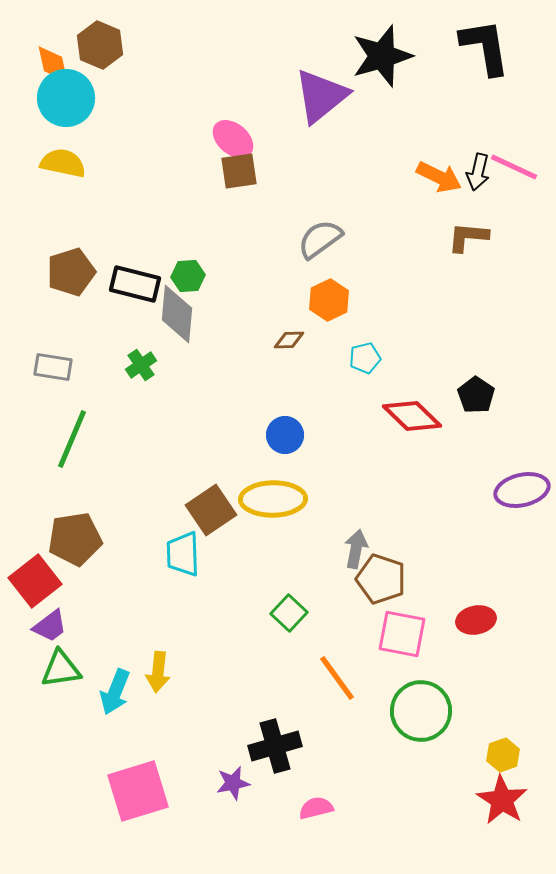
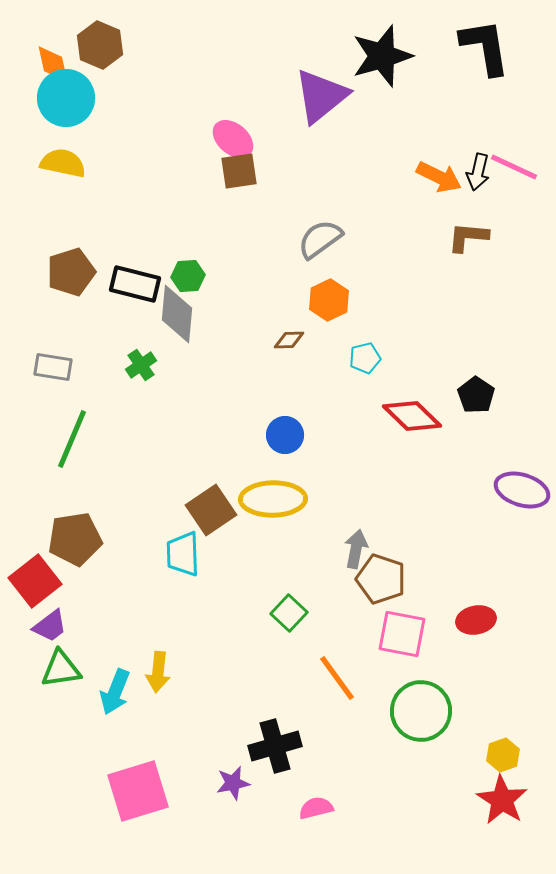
purple ellipse at (522, 490): rotated 30 degrees clockwise
